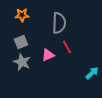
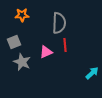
gray square: moved 7 px left
red line: moved 2 px left, 2 px up; rotated 24 degrees clockwise
pink triangle: moved 2 px left, 3 px up
